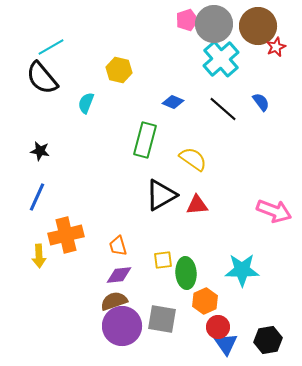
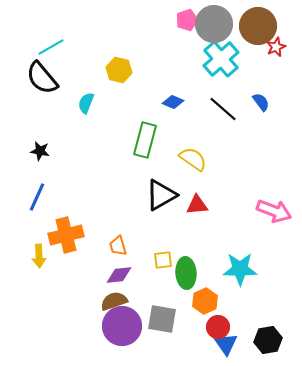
cyan star: moved 2 px left, 1 px up
